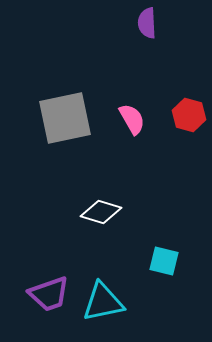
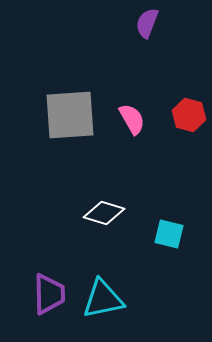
purple semicircle: rotated 24 degrees clockwise
gray square: moved 5 px right, 3 px up; rotated 8 degrees clockwise
white diamond: moved 3 px right, 1 px down
cyan square: moved 5 px right, 27 px up
purple trapezoid: rotated 72 degrees counterclockwise
cyan triangle: moved 3 px up
